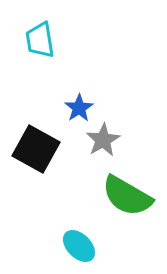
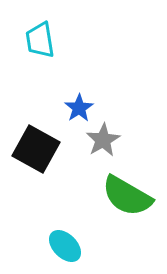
cyan ellipse: moved 14 px left
